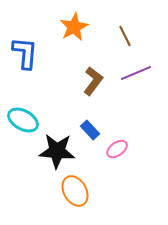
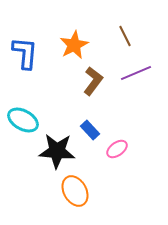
orange star: moved 18 px down
